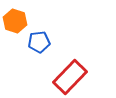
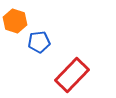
red rectangle: moved 2 px right, 2 px up
